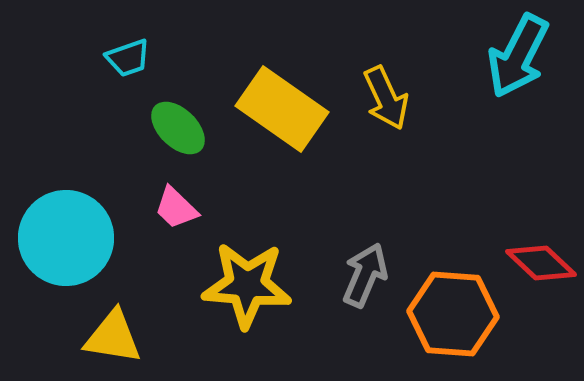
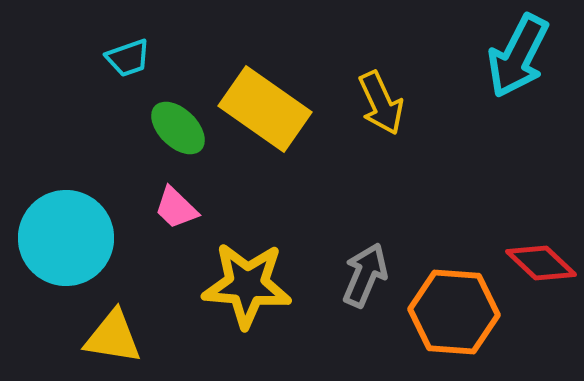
yellow arrow: moved 5 px left, 5 px down
yellow rectangle: moved 17 px left
orange hexagon: moved 1 px right, 2 px up
